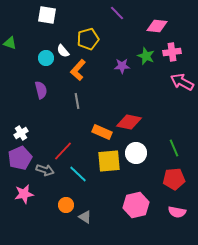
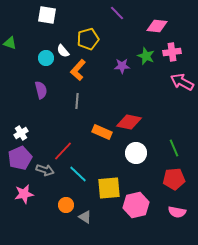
gray line: rotated 14 degrees clockwise
yellow square: moved 27 px down
